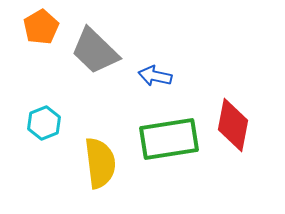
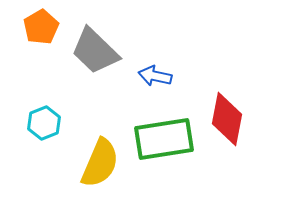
red diamond: moved 6 px left, 6 px up
green rectangle: moved 5 px left
yellow semicircle: rotated 30 degrees clockwise
